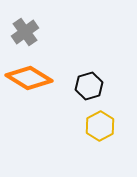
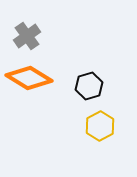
gray cross: moved 2 px right, 4 px down
